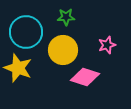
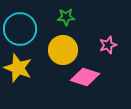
cyan circle: moved 6 px left, 3 px up
pink star: moved 1 px right
